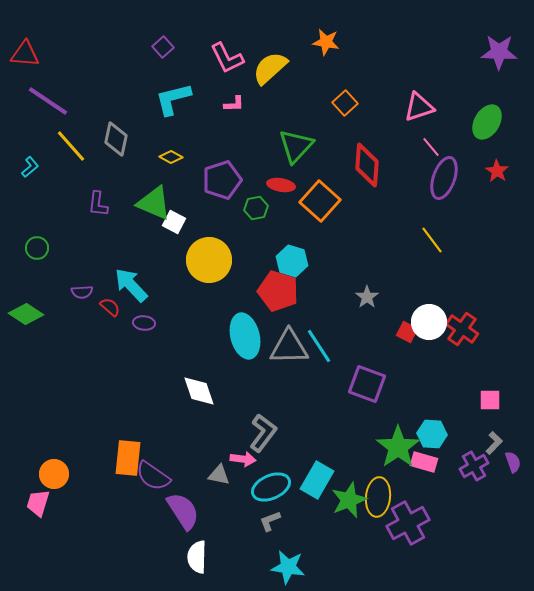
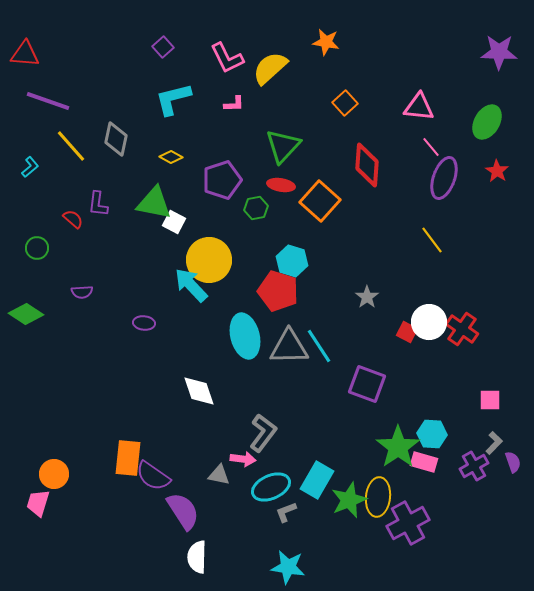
purple line at (48, 101): rotated 15 degrees counterclockwise
pink triangle at (419, 107): rotated 24 degrees clockwise
green triangle at (296, 146): moved 13 px left
green triangle at (154, 203): rotated 12 degrees counterclockwise
cyan arrow at (131, 285): moved 60 px right
red semicircle at (110, 307): moved 37 px left, 88 px up
gray L-shape at (270, 521): moved 16 px right, 9 px up
